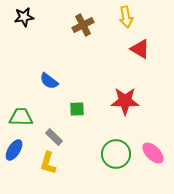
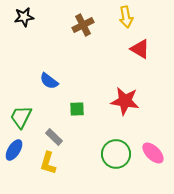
red star: rotated 8 degrees clockwise
green trapezoid: rotated 65 degrees counterclockwise
